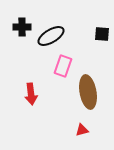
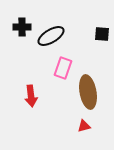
pink rectangle: moved 2 px down
red arrow: moved 2 px down
red triangle: moved 2 px right, 4 px up
